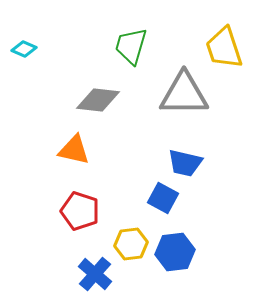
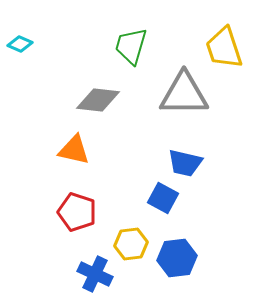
cyan diamond: moved 4 px left, 5 px up
red pentagon: moved 3 px left, 1 px down
blue hexagon: moved 2 px right, 6 px down
blue cross: rotated 16 degrees counterclockwise
